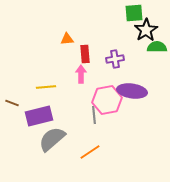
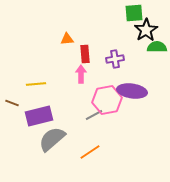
yellow line: moved 10 px left, 3 px up
gray line: rotated 66 degrees clockwise
